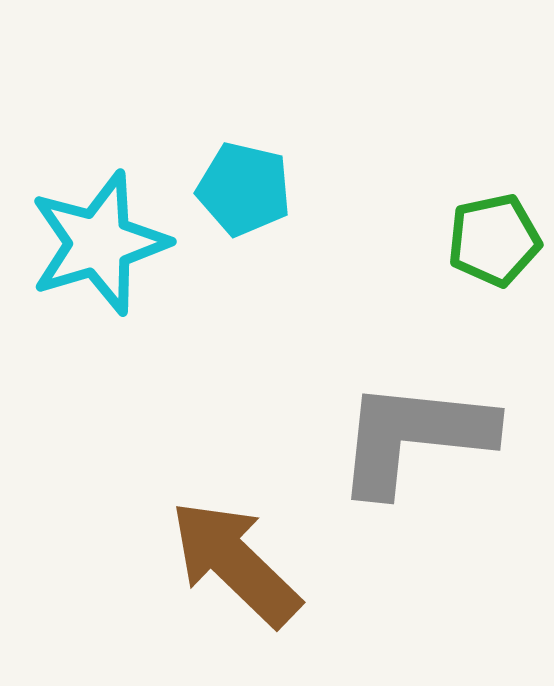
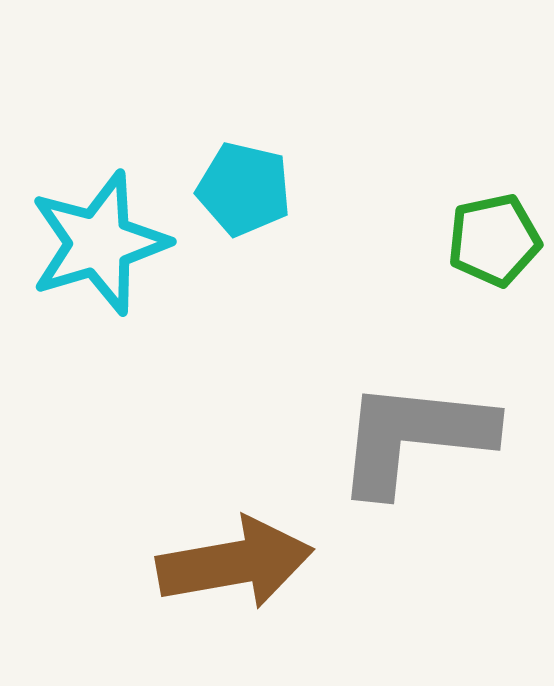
brown arrow: rotated 126 degrees clockwise
